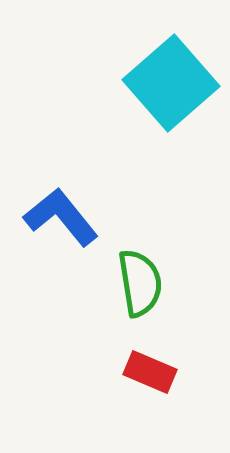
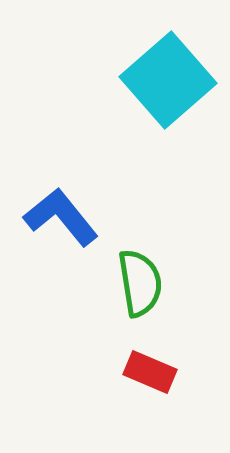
cyan square: moved 3 px left, 3 px up
